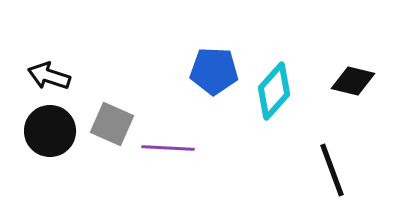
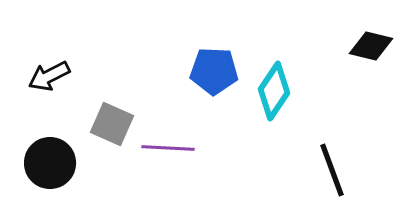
black arrow: rotated 45 degrees counterclockwise
black diamond: moved 18 px right, 35 px up
cyan diamond: rotated 8 degrees counterclockwise
black circle: moved 32 px down
